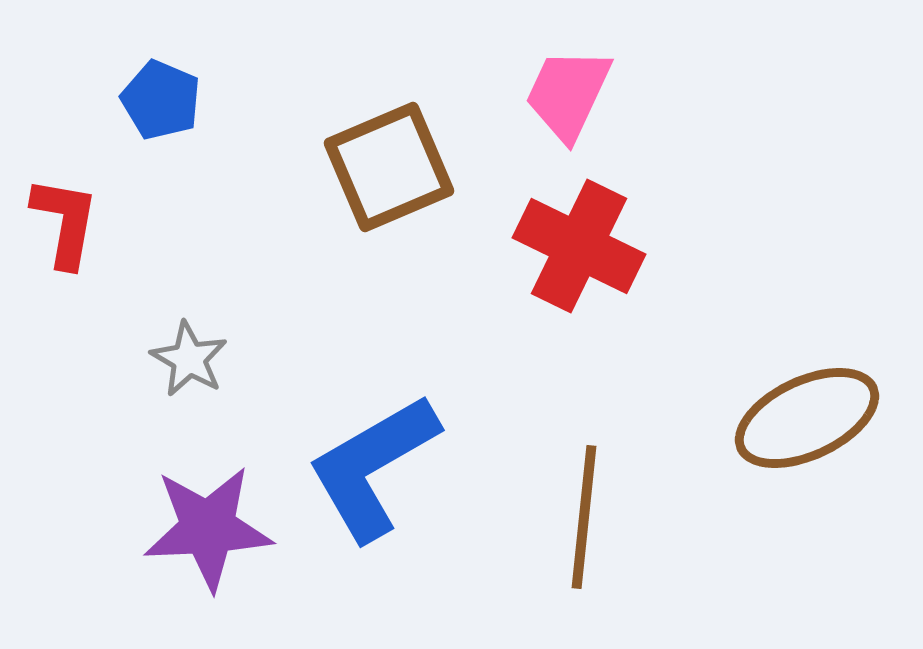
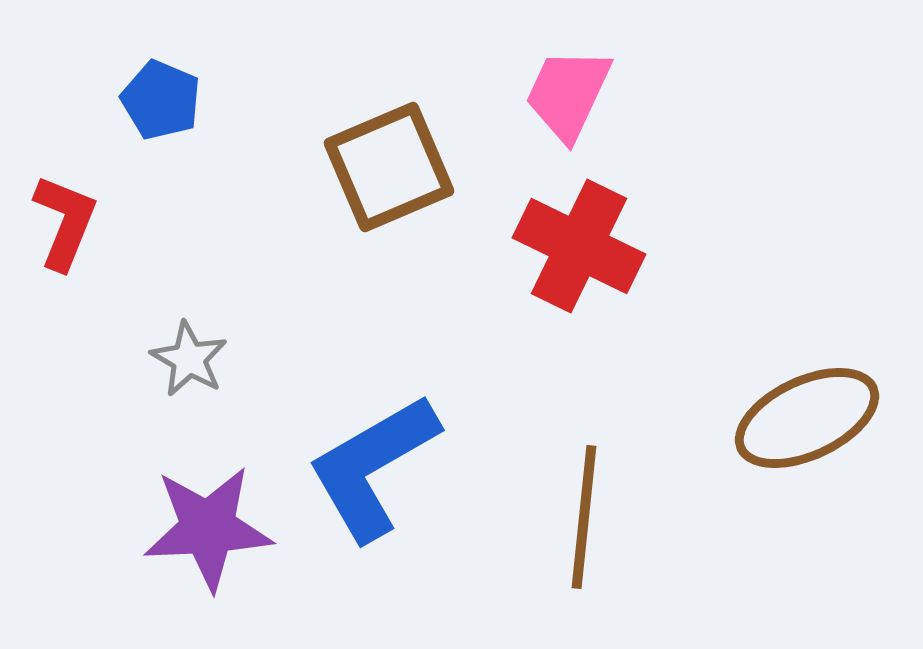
red L-shape: rotated 12 degrees clockwise
